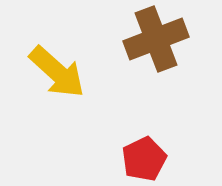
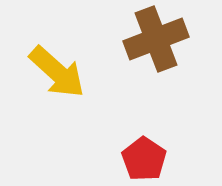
red pentagon: rotated 12 degrees counterclockwise
